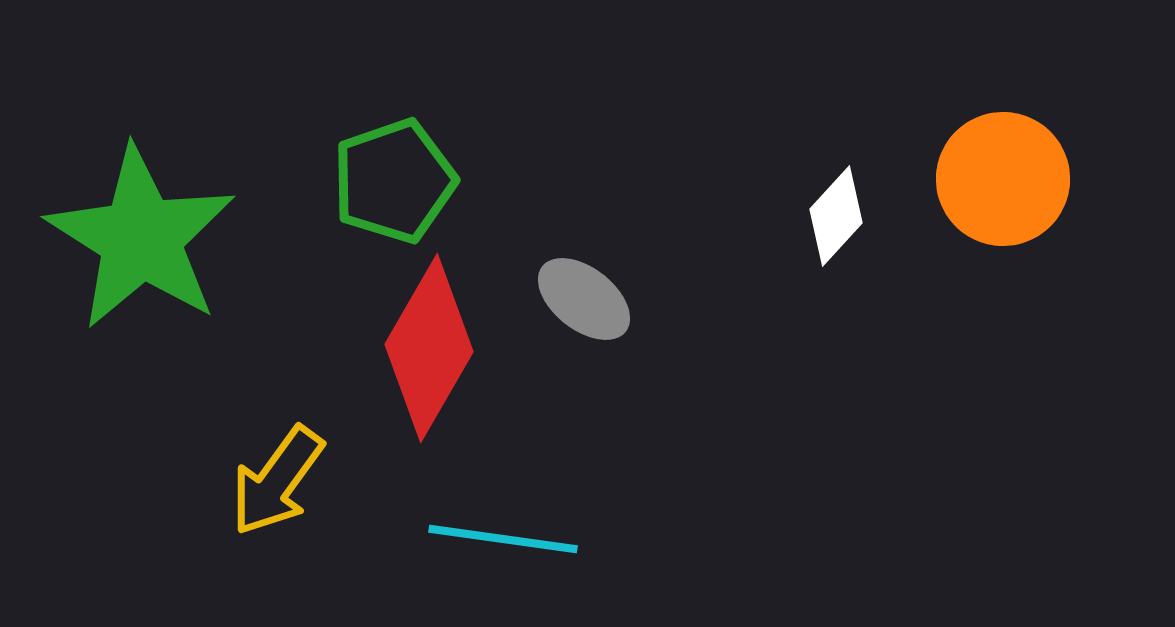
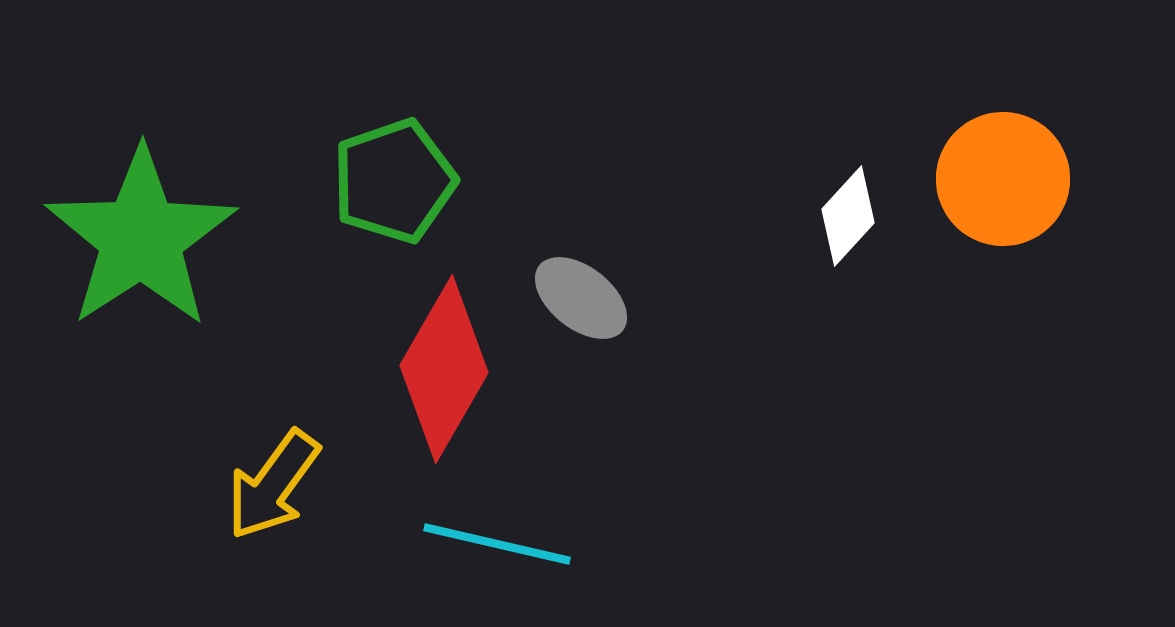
white diamond: moved 12 px right
green star: rotated 7 degrees clockwise
gray ellipse: moved 3 px left, 1 px up
red diamond: moved 15 px right, 21 px down
yellow arrow: moved 4 px left, 4 px down
cyan line: moved 6 px left, 5 px down; rotated 5 degrees clockwise
